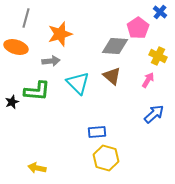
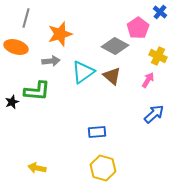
gray diamond: rotated 24 degrees clockwise
cyan triangle: moved 5 px right, 11 px up; rotated 40 degrees clockwise
yellow hexagon: moved 3 px left, 10 px down
